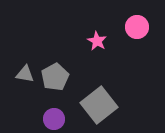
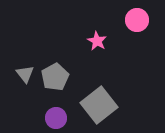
pink circle: moved 7 px up
gray triangle: rotated 42 degrees clockwise
purple circle: moved 2 px right, 1 px up
